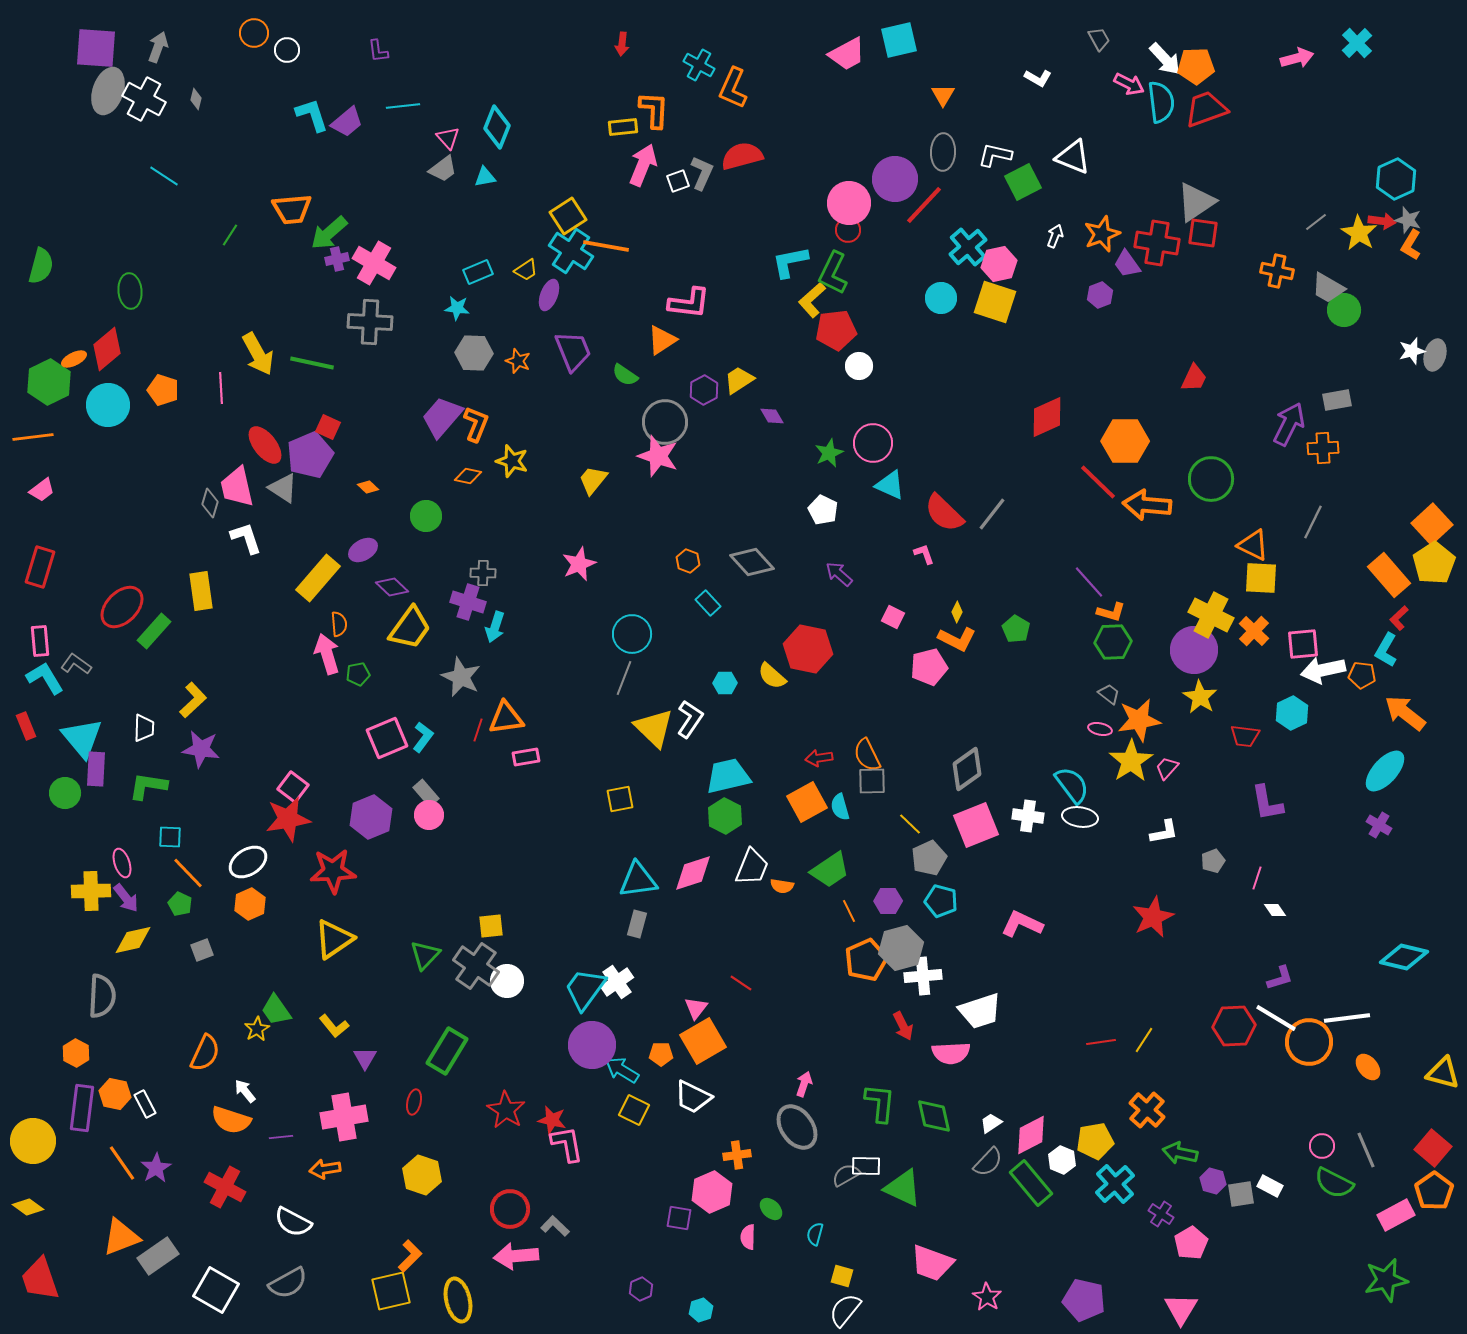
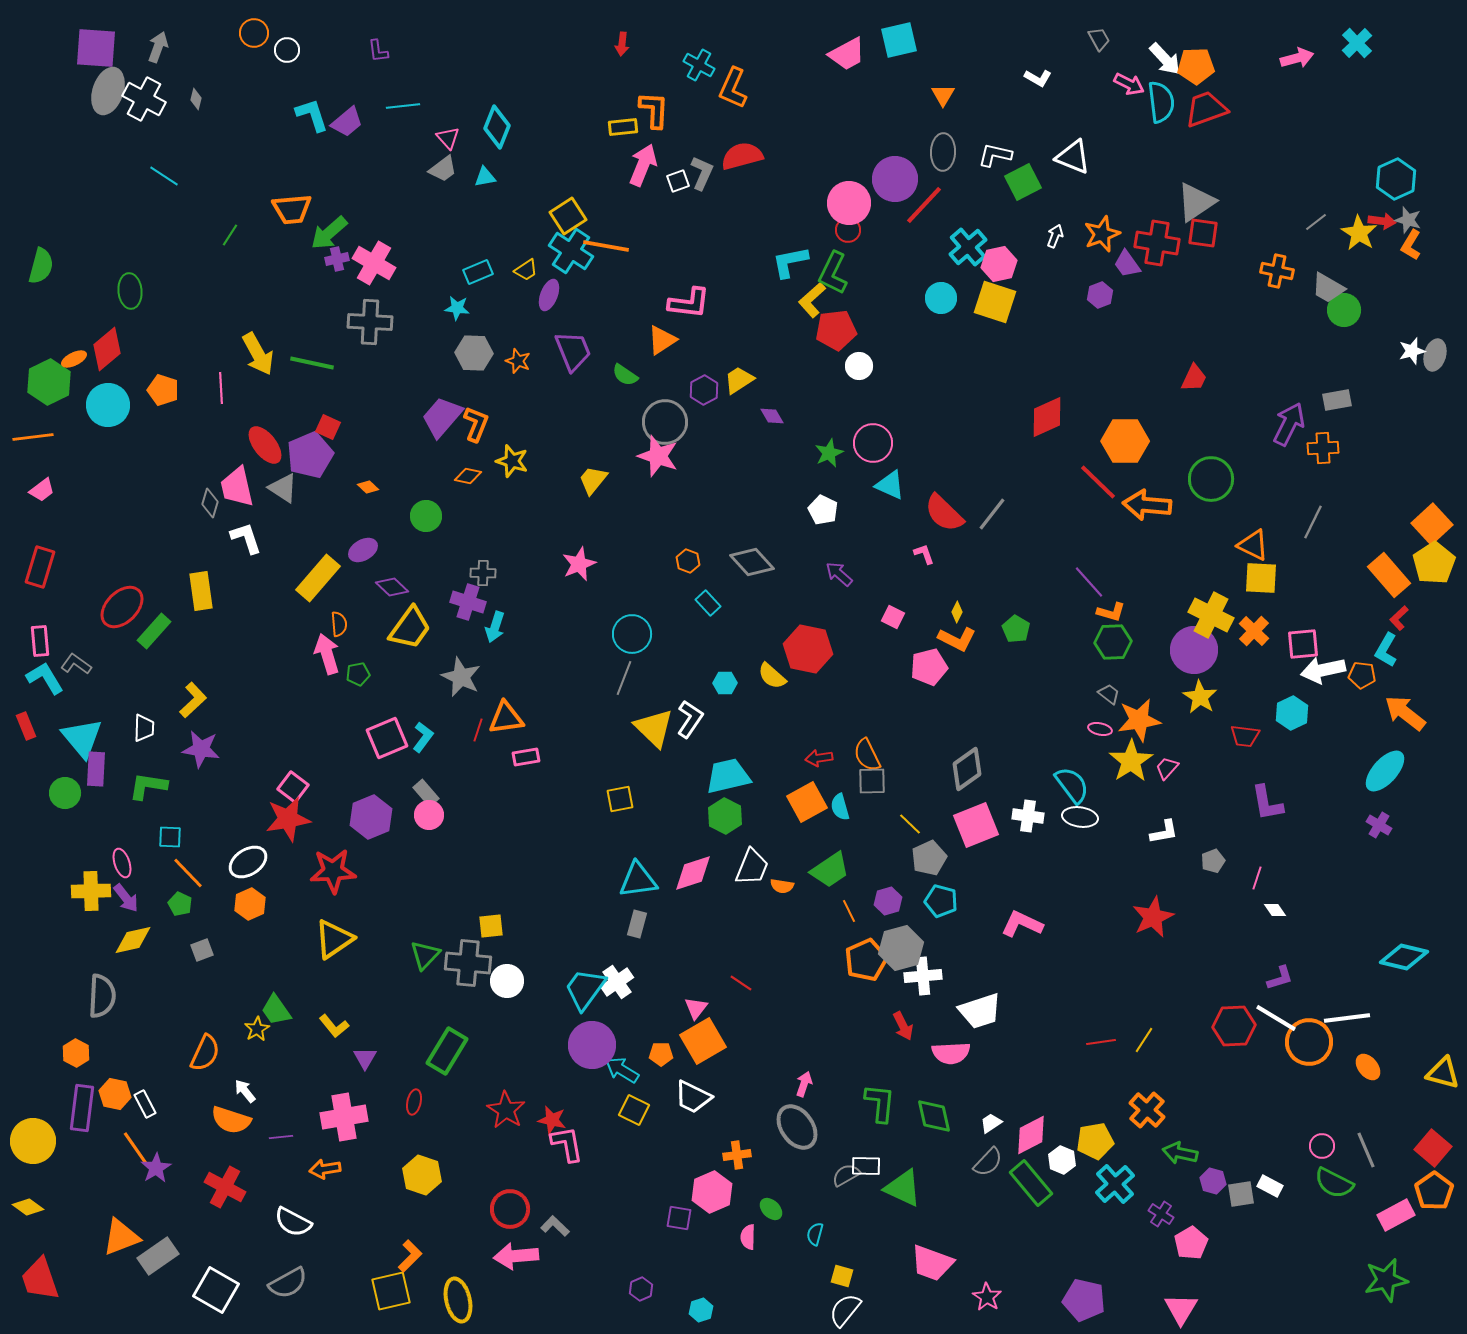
purple hexagon at (888, 901): rotated 16 degrees counterclockwise
gray cross at (476, 966): moved 8 px left, 3 px up; rotated 30 degrees counterclockwise
orange line at (122, 1163): moved 14 px right, 14 px up
